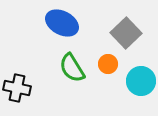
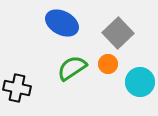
gray square: moved 8 px left
green semicircle: rotated 88 degrees clockwise
cyan circle: moved 1 px left, 1 px down
